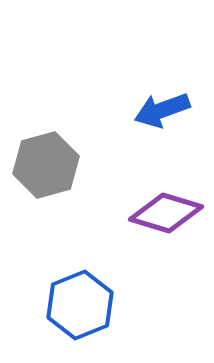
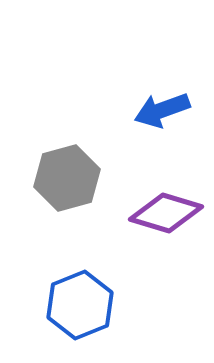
gray hexagon: moved 21 px right, 13 px down
